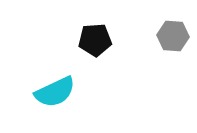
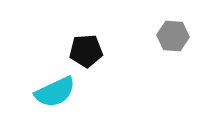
black pentagon: moved 9 px left, 11 px down
